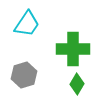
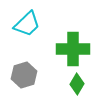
cyan trapezoid: rotated 12 degrees clockwise
